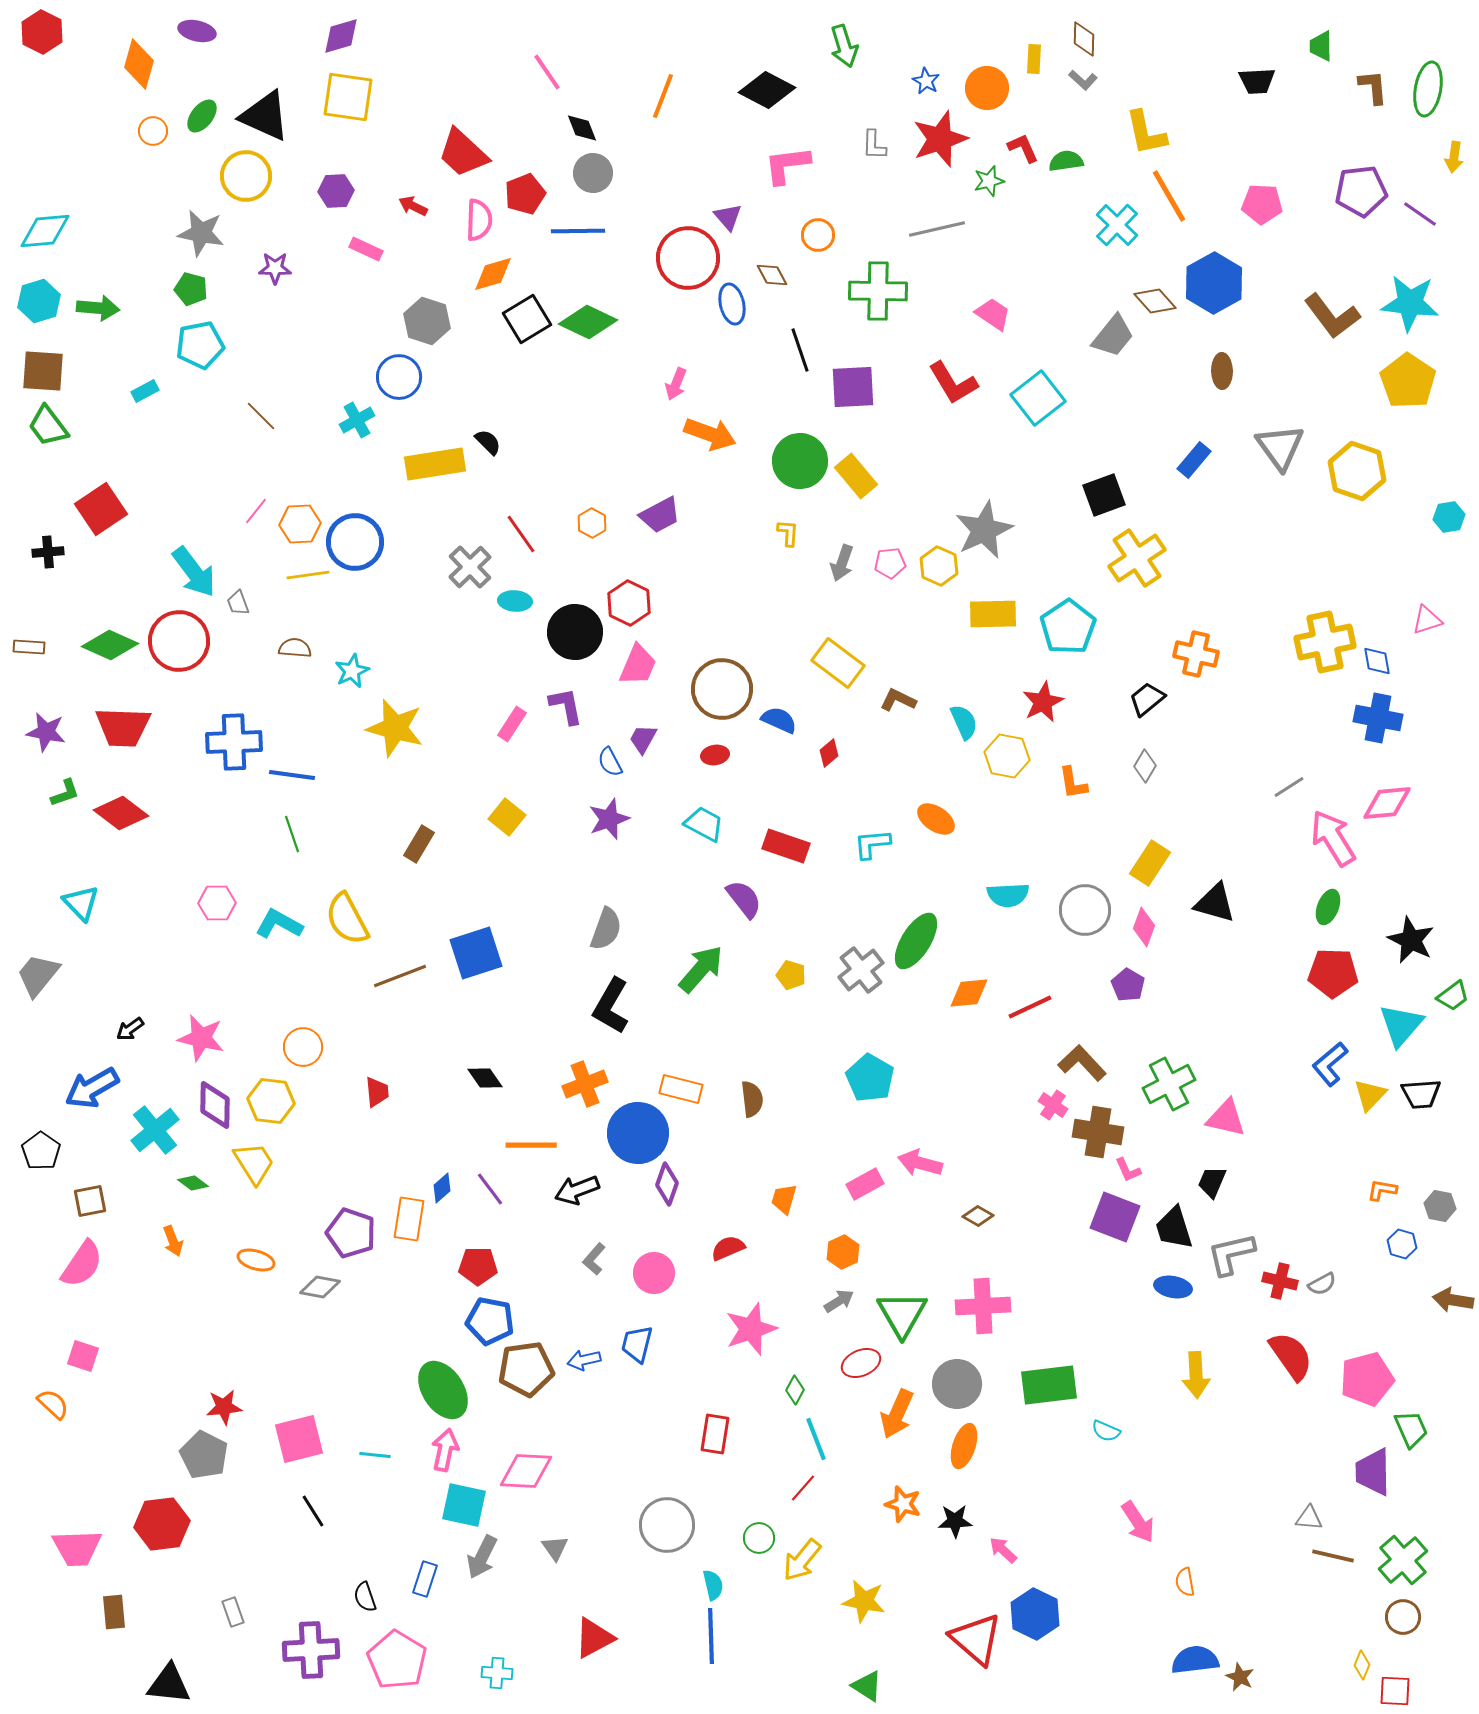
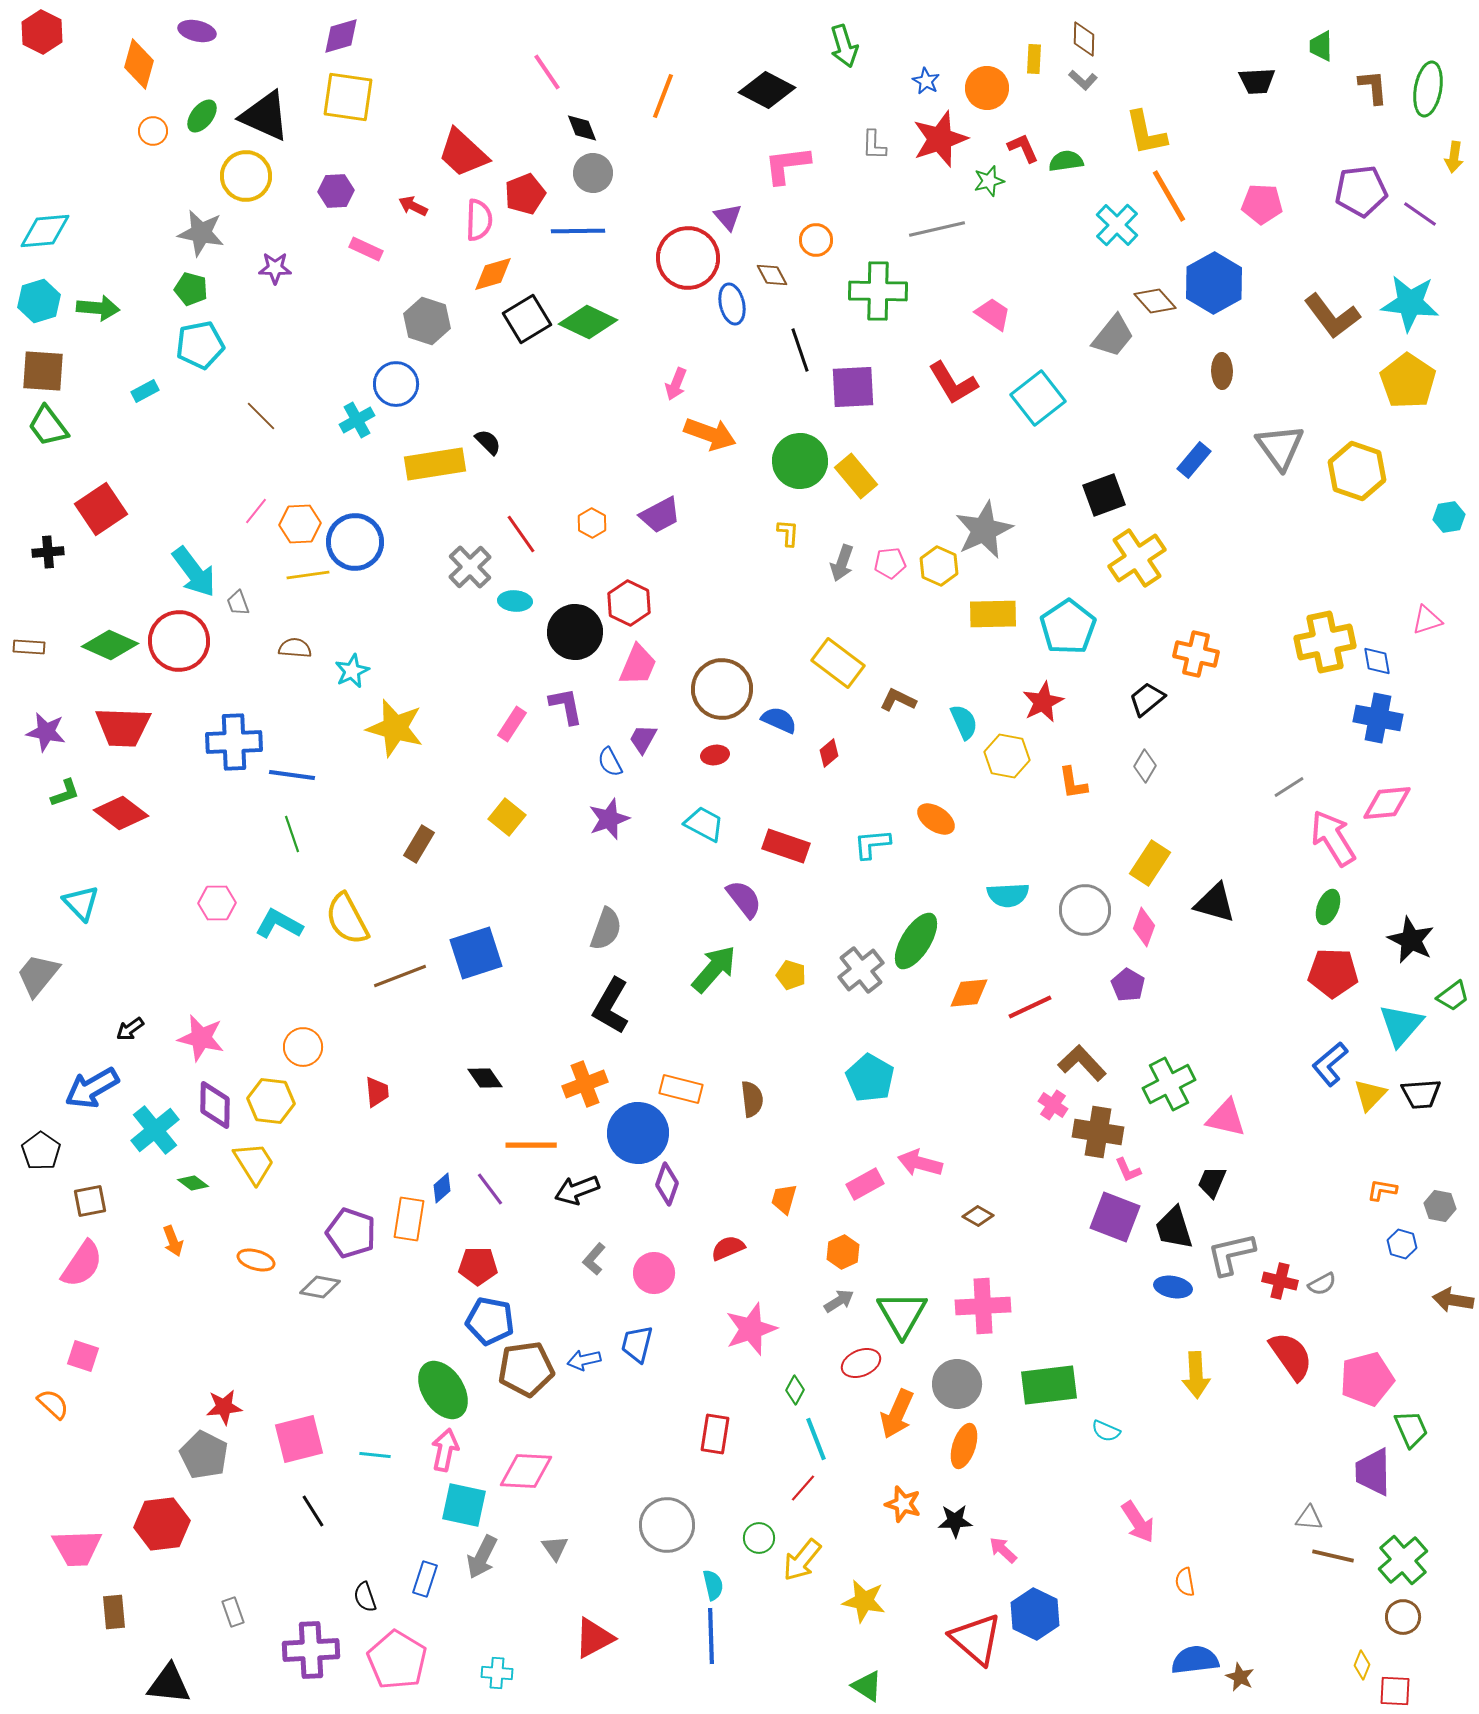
orange circle at (818, 235): moved 2 px left, 5 px down
blue circle at (399, 377): moved 3 px left, 7 px down
green arrow at (701, 969): moved 13 px right
